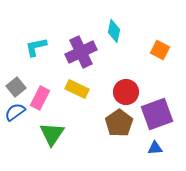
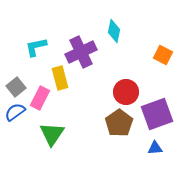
orange square: moved 3 px right, 5 px down
yellow rectangle: moved 17 px left, 11 px up; rotated 50 degrees clockwise
